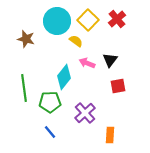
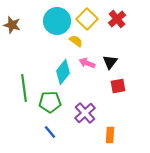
yellow square: moved 1 px left, 1 px up
brown star: moved 14 px left, 14 px up
black triangle: moved 2 px down
cyan diamond: moved 1 px left, 5 px up
